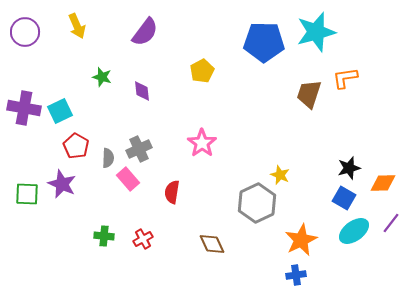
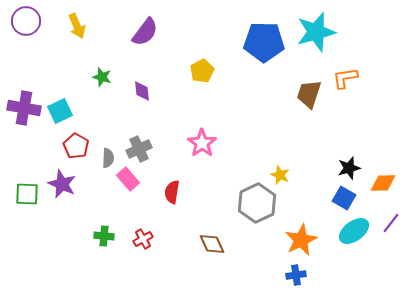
purple circle: moved 1 px right, 11 px up
